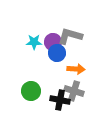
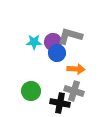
black cross: moved 3 px down
